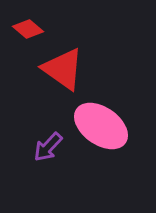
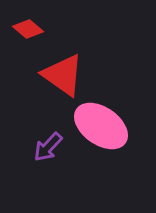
red triangle: moved 6 px down
